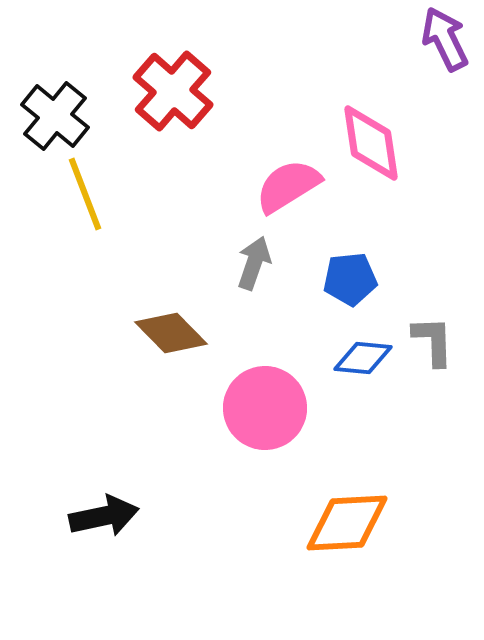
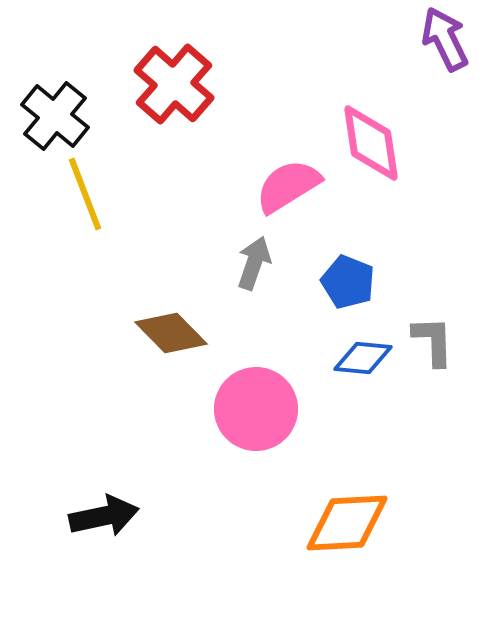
red cross: moved 1 px right, 7 px up
blue pentagon: moved 2 px left, 3 px down; rotated 28 degrees clockwise
pink circle: moved 9 px left, 1 px down
